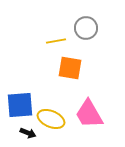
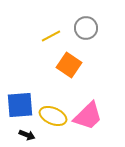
yellow line: moved 5 px left, 5 px up; rotated 18 degrees counterclockwise
orange square: moved 1 px left, 3 px up; rotated 25 degrees clockwise
pink trapezoid: moved 1 px left, 2 px down; rotated 104 degrees counterclockwise
yellow ellipse: moved 2 px right, 3 px up
black arrow: moved 1 px left, 2 px down
